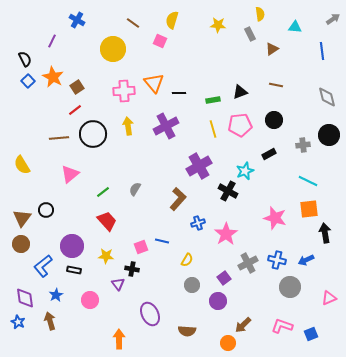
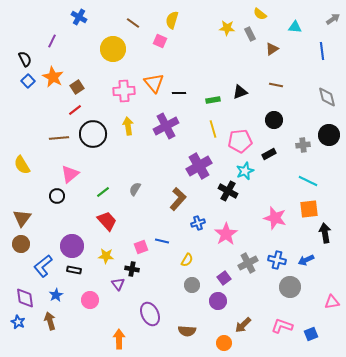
yellow semicircle at (260, 14): rotated 136 degrees clockwise
blue cross at (77, 20): moved 2 px right, 3 px up
yellow star at (218, 25): moved 9 px right, 3 px down
pink pentagon at (240, 125): moved 16 px down
black circle at (46, 210): moved 11 px right, 14 px up
pink triangle at (329, 298): moved 3 px right, 4 px down; rotated 14 degrees clockwise
orange circle at (228, 343): moved 4 px left
